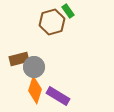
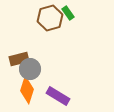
green rectangle: moved 2 px down
brown hexagon: moved 2 px left, 4 px up
gray circle: moved 4 px left, 2 px down
orange diamond: moved 8 px left
